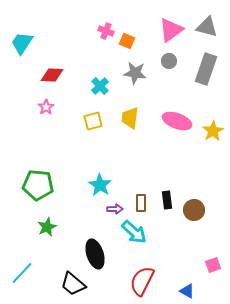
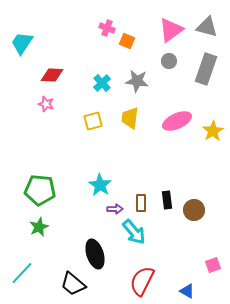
pink cross: moved 1 px right, 3 px up
gray star: moved 2 px right, 8 px down
cyan cross: moved 2 px right, 3 px up
pink star: moved 3 px up; rotated 21 degrees counterclockwise
pink ellipse: rotated 44 degrees counterclockwise
green pentagon: moved 2 px right, 5 px down
green star: moved 8 px left
cyan arrow: rotated 8 degrees clockwise
